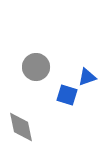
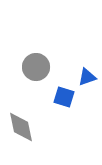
blue square: moved 3 px left, 2 px down
